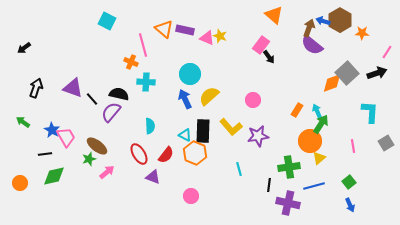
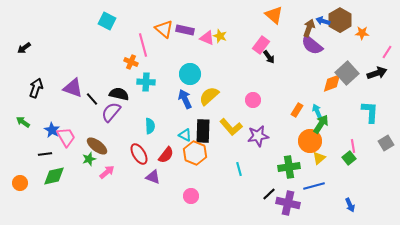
green square at (349, 182): moved 24 px up
black line at (269, 185): moved 9 px down; rotated 40 degrees clockwise
